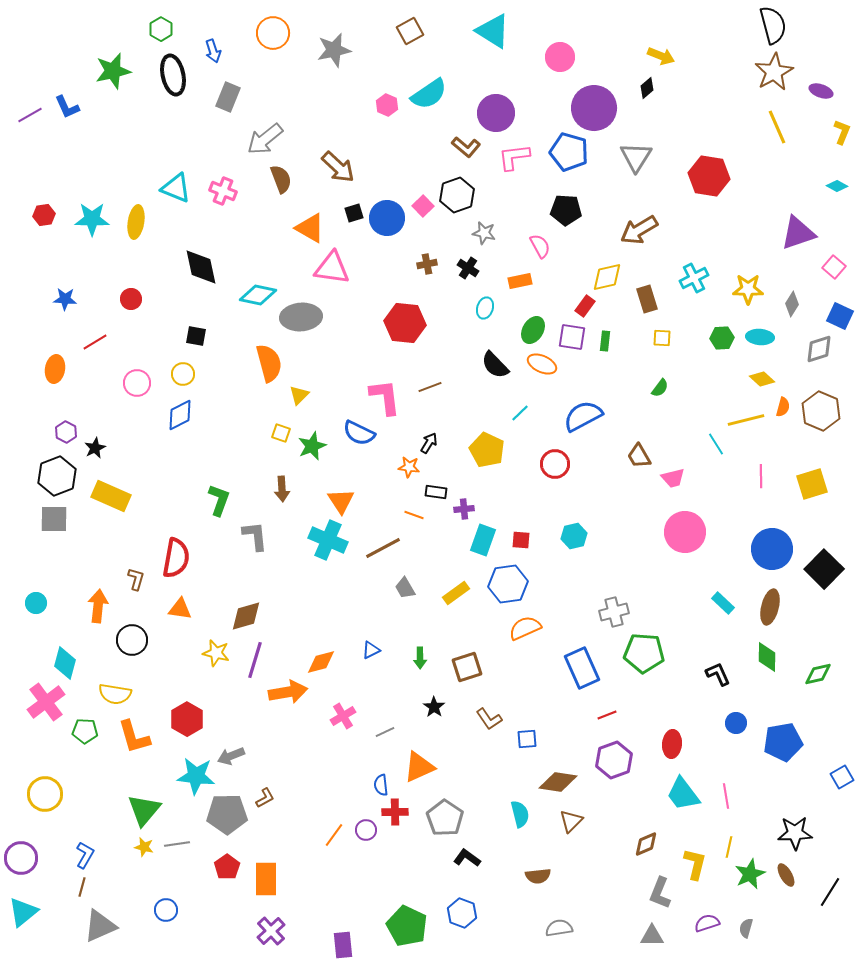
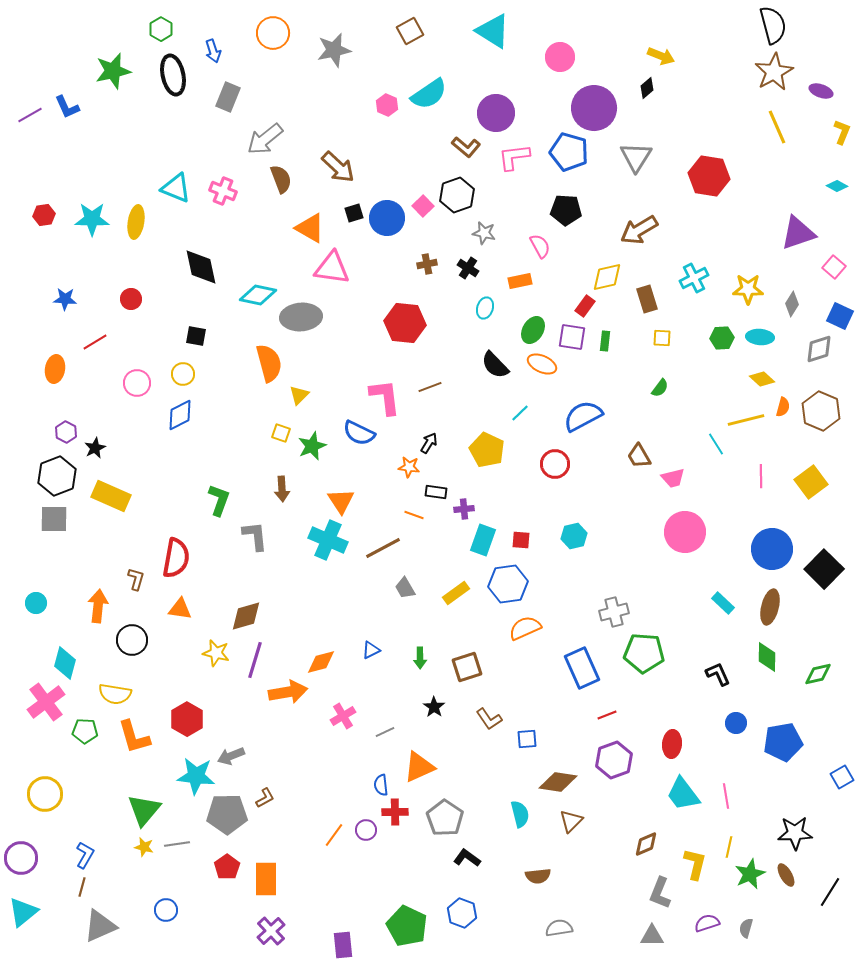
yellow square at (812, 484): moved 1 px left, 2 px up; rotated 20 degrees counterclockwise
